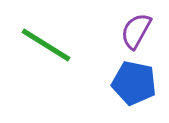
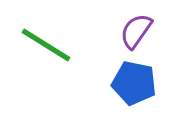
purple semicircle: rotated 6 degrees clockwise
